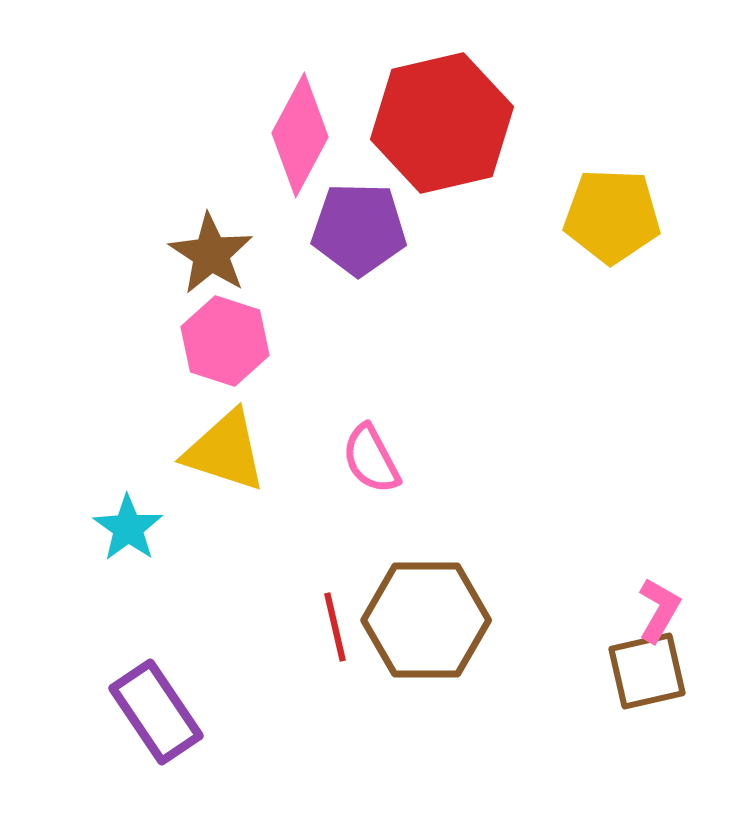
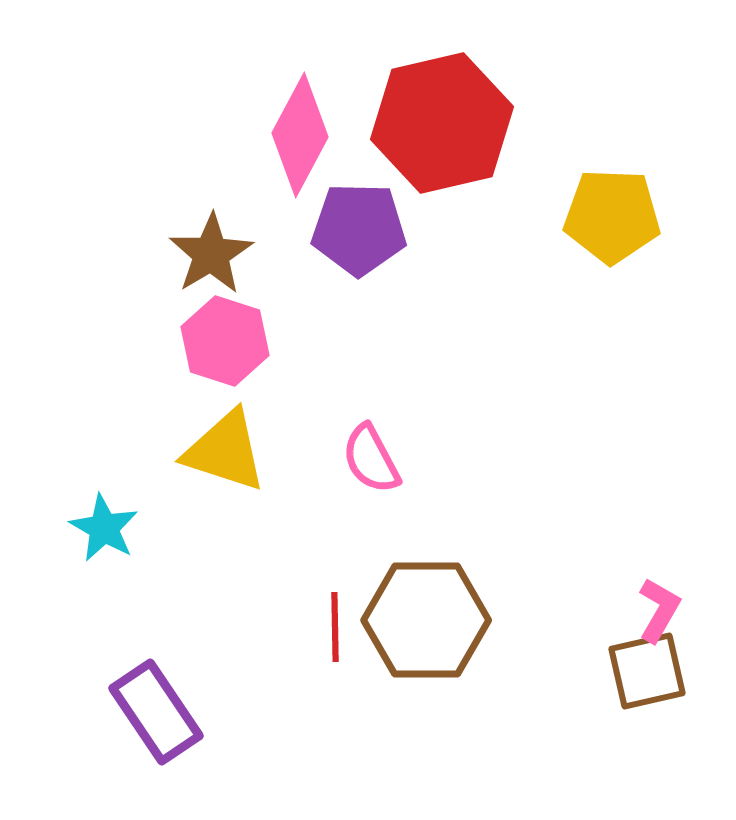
brown star: rotated 8 degrees clockwise
cyan star: moved 24 px left; rotated 6 degrees counterclockwise
red line: rotated 12 degrees clockwise
